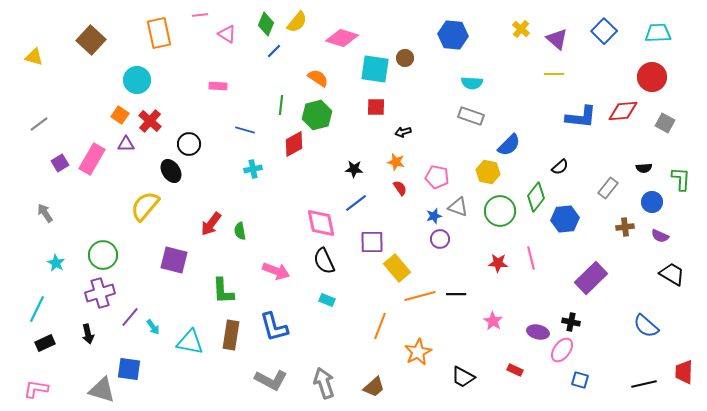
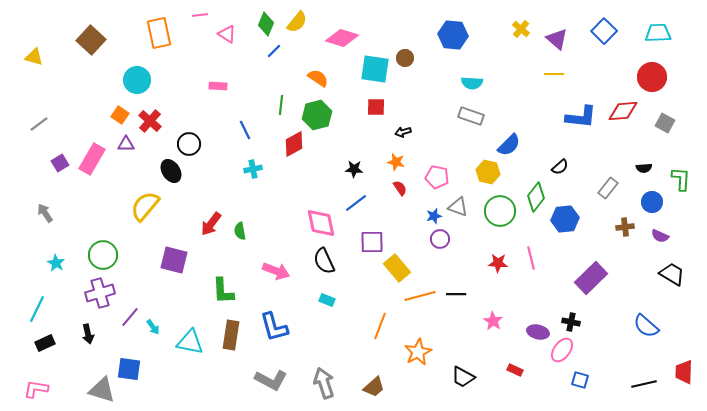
blue line at (245, 130): rotated 48 degrees clockwise
